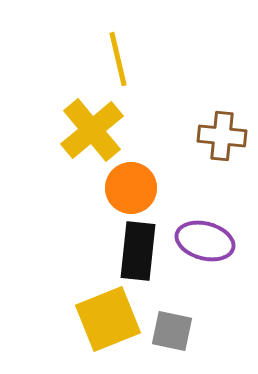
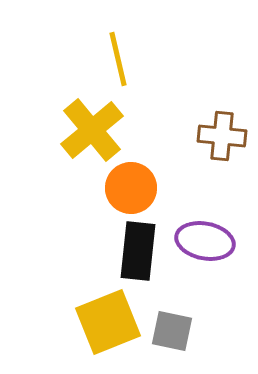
purple ellipse: rotated 4 degrees counterclockwise
yellow square: moved 3 px down
